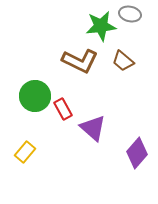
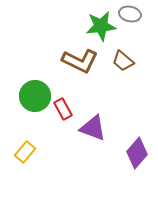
purple triangle: rotated 20 degrees counterclockwise
